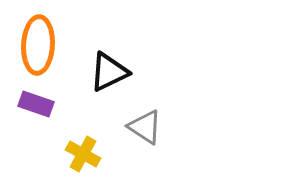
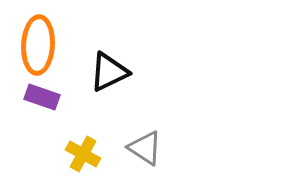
purple rectangle: moved 6 px right, 7 px up
gray triangle: moved 21 px down
